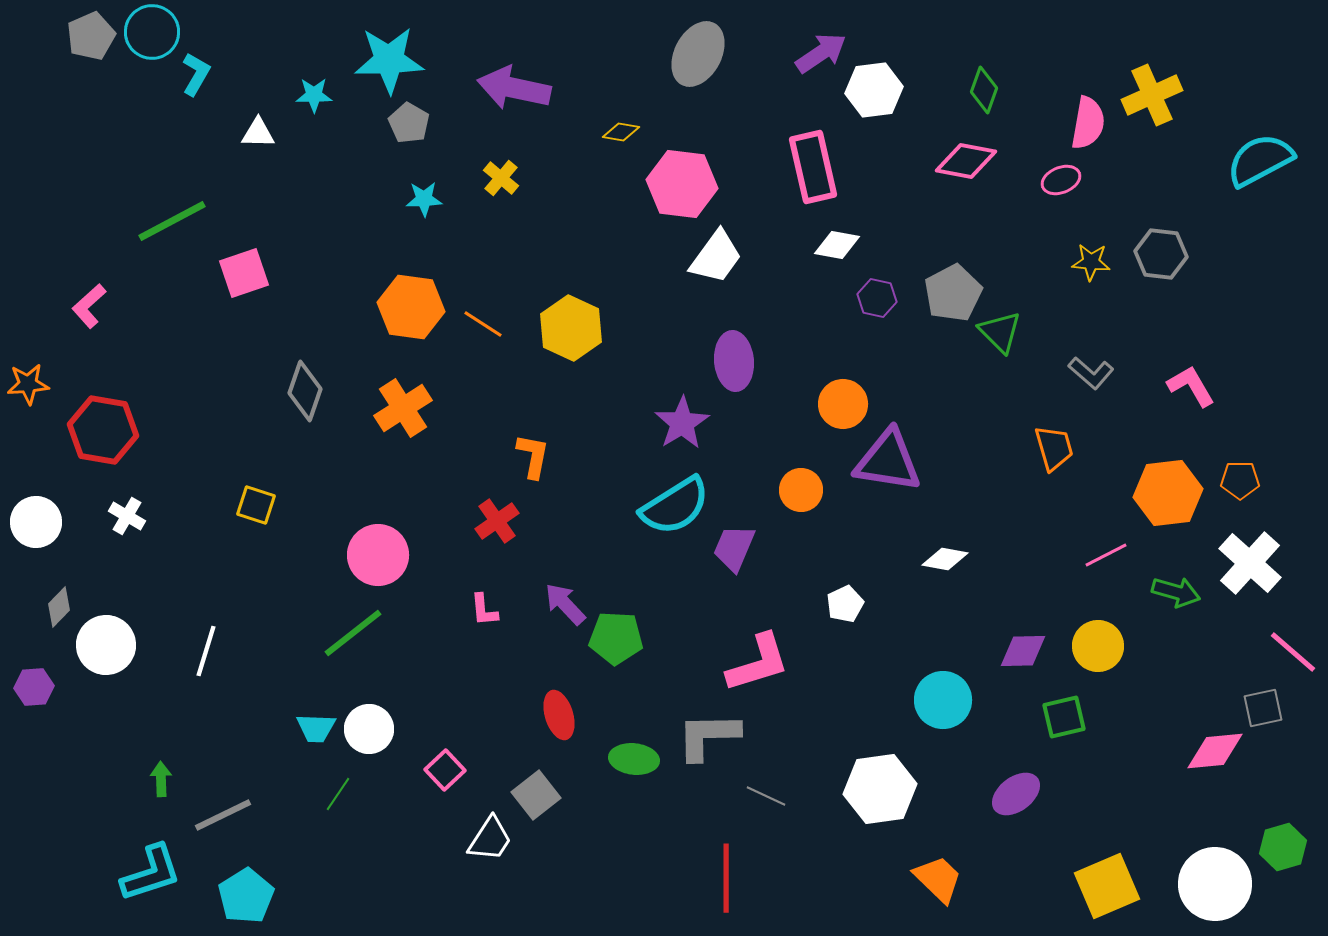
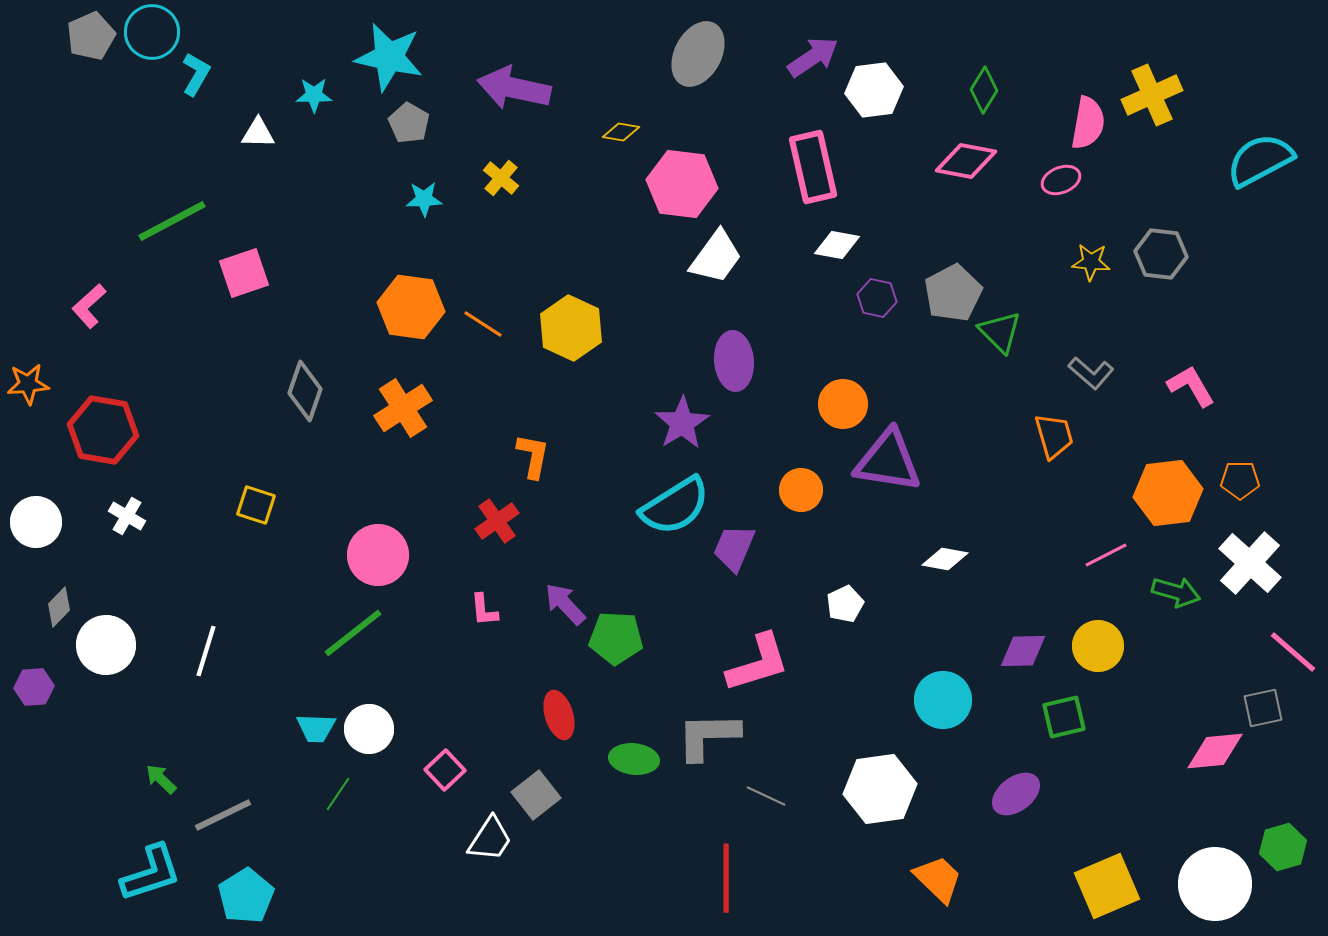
purple arrow at (821, 53): moved 8 px left, 4 px down
cyan star at (389, 60): moved 3 px up; rotated 14 degrees clockwise
green diamond at (984, 90): rotated 12 degrees clockwise
orange trapezoid at (1054, 448): moved 12 px up
green arrow at (161, 779): rotated 44 degrees counterclockwise
